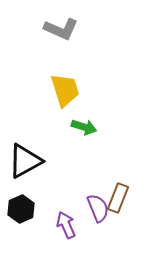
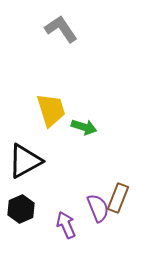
gray L-shape: rotated 148 degrees counterclockwise
yellow trapezoid: moved 14 px left, 20 px down
